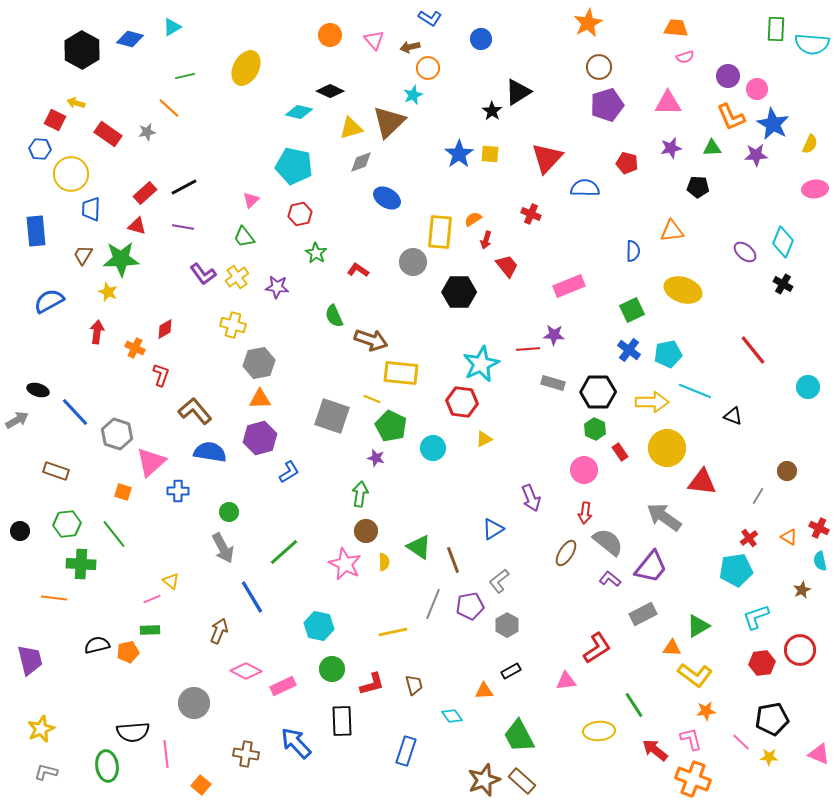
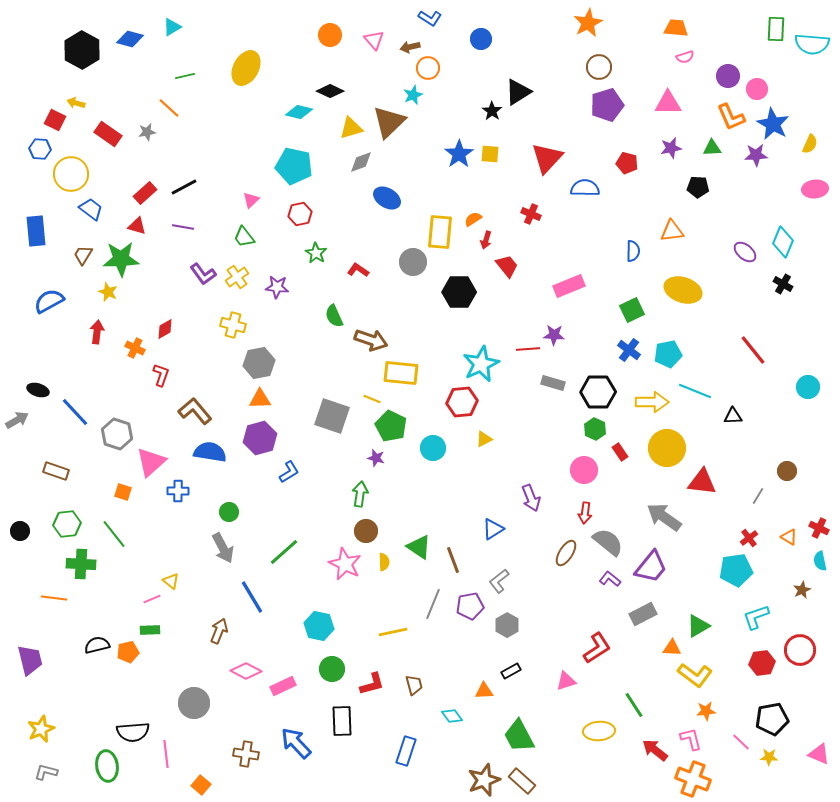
blue trapezoid at (91, 209): rotated 125 degrees clockwise
red hexagon at (462, 402): rotated 12 degrees counterclockwise
black triangle at (733, 416): rotated 24 degrees counterclockwise
pink triangle at (566, 681): rotated 10 degrees counterclockwise
